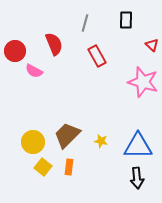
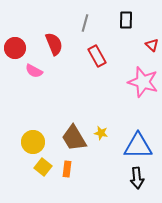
red circle: moved 3 px up
brown trapezoid: moved 7 px right, 3 px down; rotated 76 degrees counterclockwise
yellow star: moved 8 px up
orange rectangle: moved 2 px left, 2 px down
